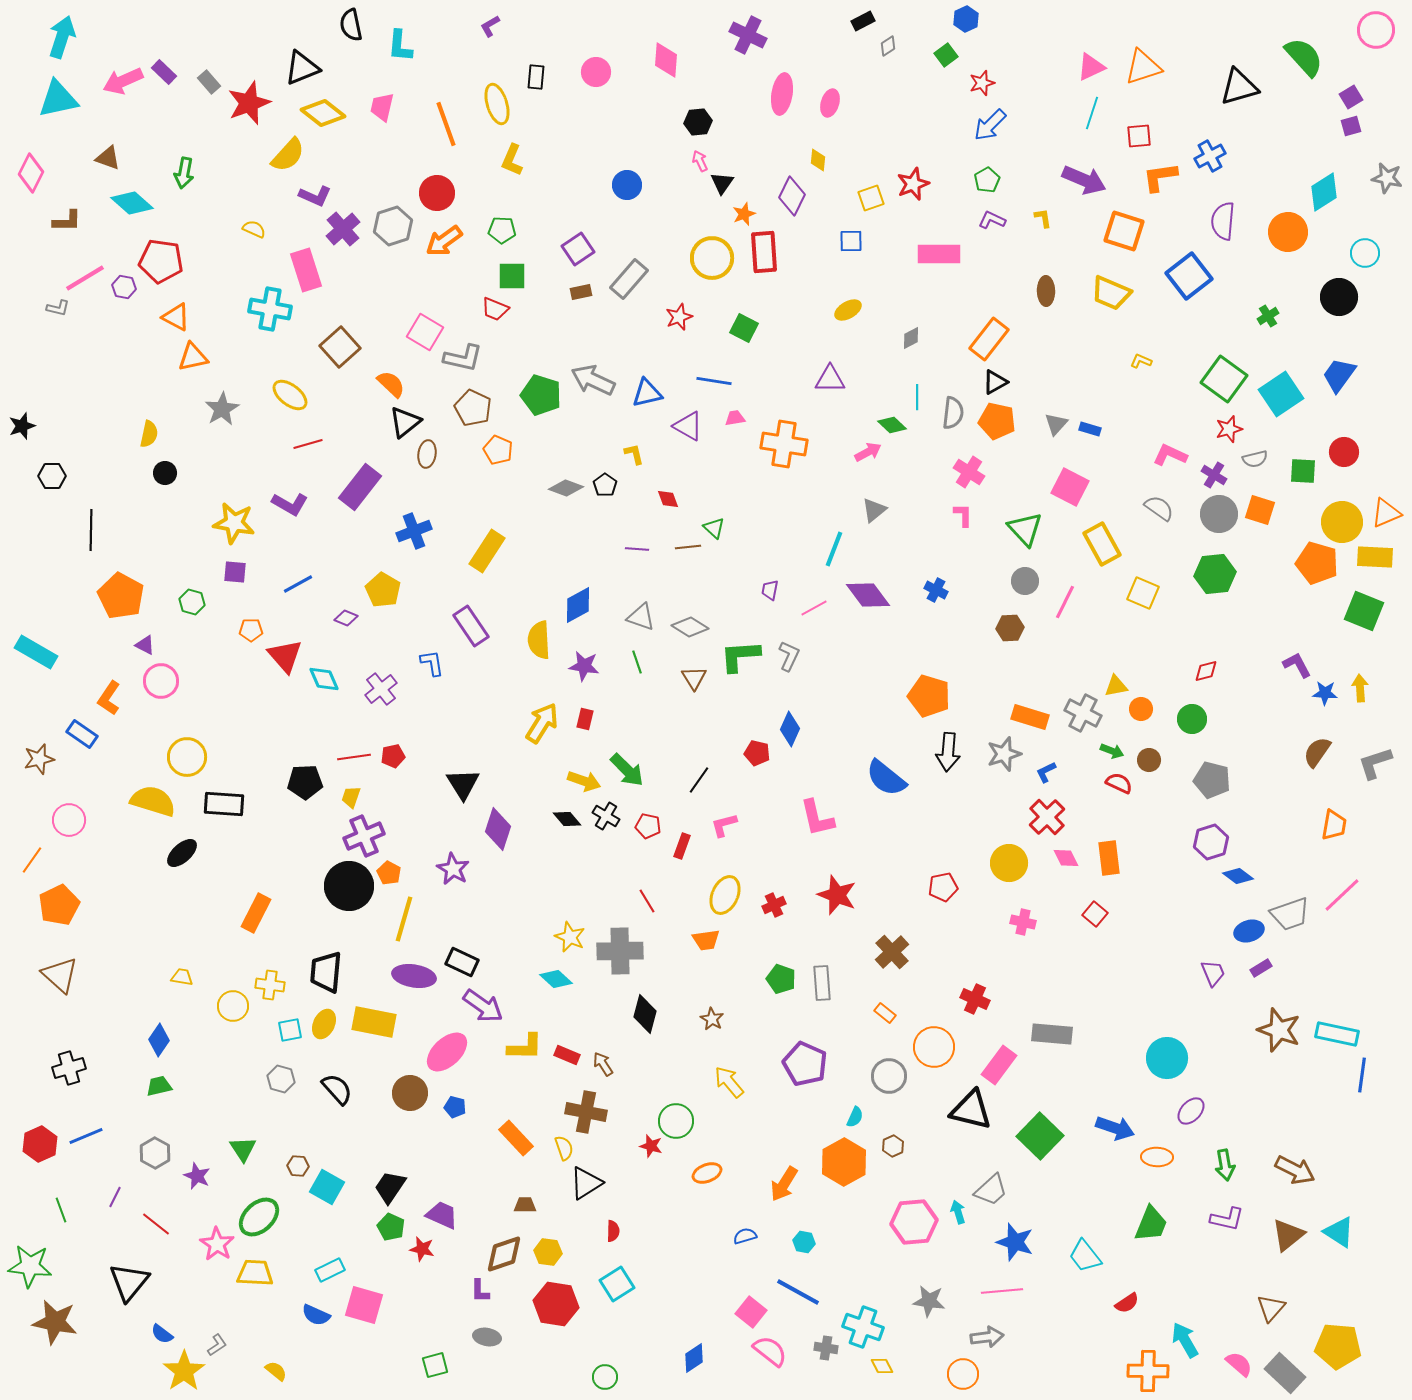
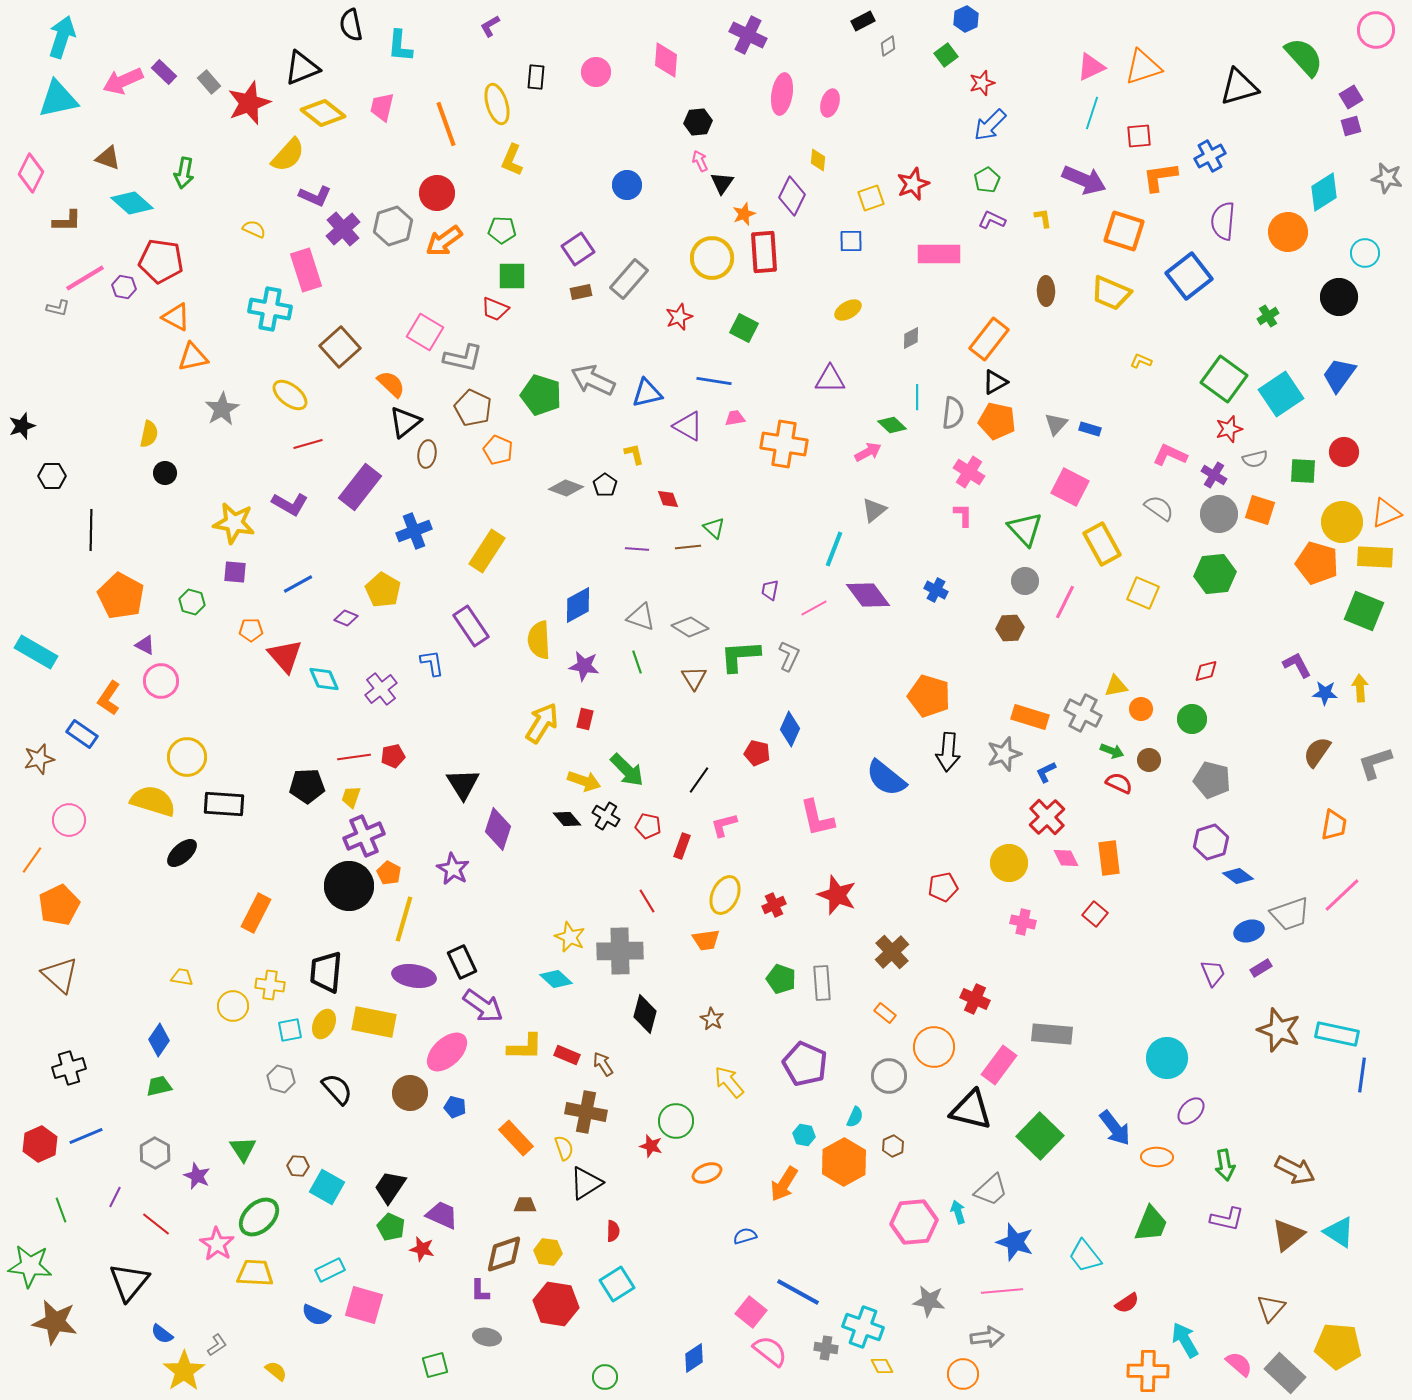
black pentagon at (305, 782): moved 2 px right, 4 px down
black rectangle at (462, 962): rotated 40 degrees clockwise
blue arrow at (1115, 1128): rotated 33 degrees clockwise
cyan hexagon at (804, 1242): moved 107 px up
